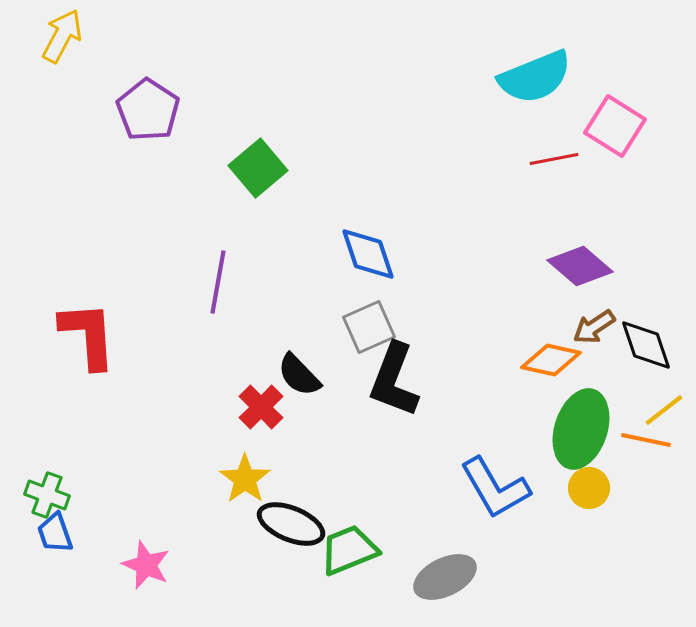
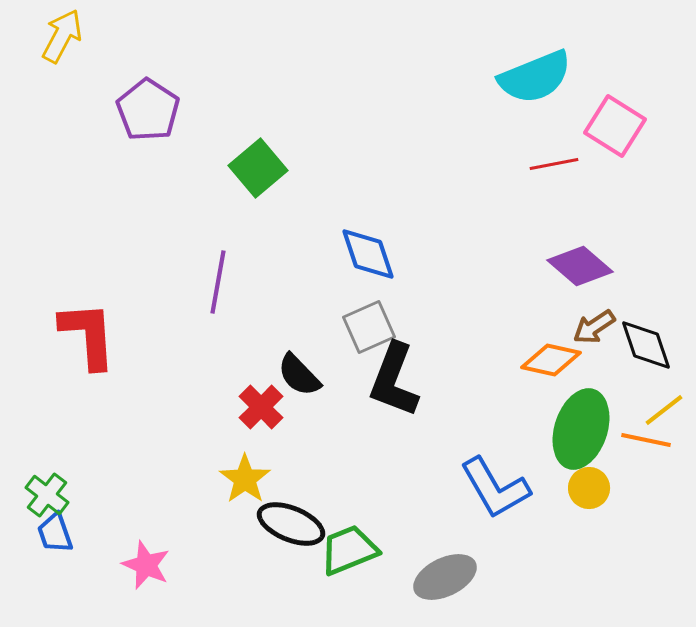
red line: moved 5 px down
green cross: rotated 18 degrees clockwise
